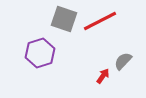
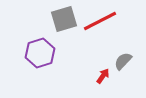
gray square: rotated 36 degrees counterclockwise
